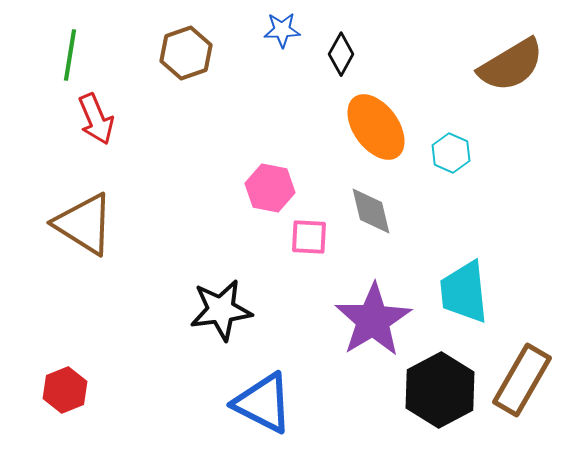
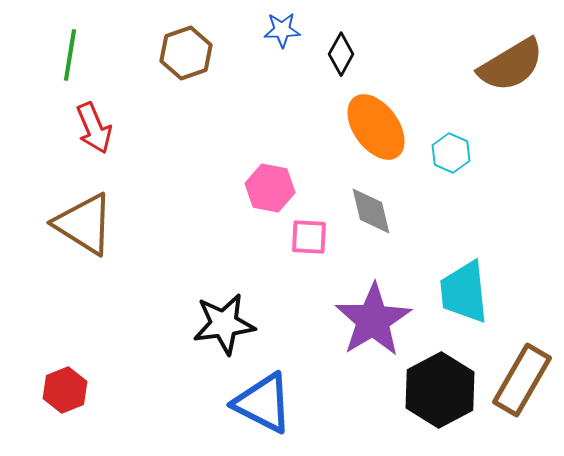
red arrow: moved 2 px left, 9 px down
black star: moved 3 px right, 14 px down
